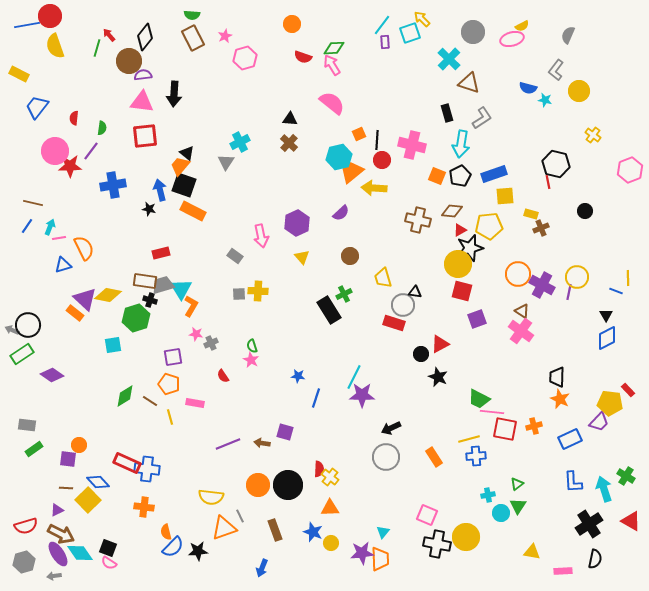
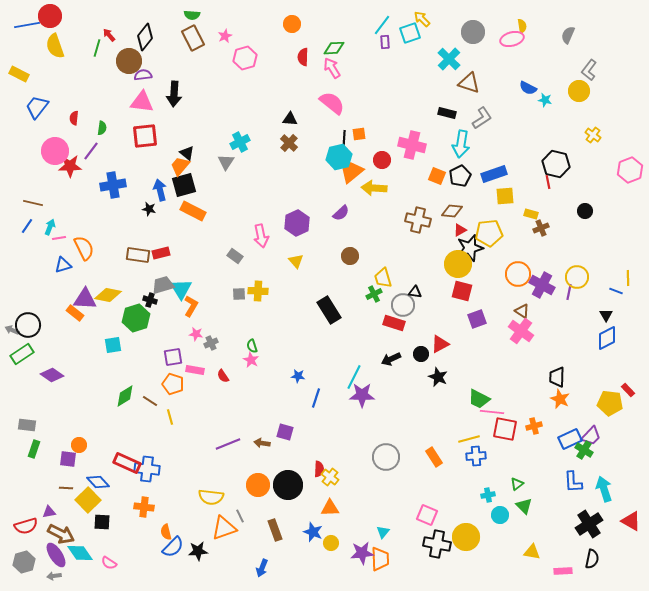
yellow semicircle at (522, 26): rotated 72 degrees counterclockwise
red semicircle at (303, 57): rotated 72 degrees clockwise
pink arrow at (332, 65): moved 3 px down
gray L-shape at (556, 70): moved 33 px right
blue semicircle at (528, 88): rotated 12 degrees clockwise
black rectangle at (447, 113): rotated 60 degrees counterclockwise
orange square at (359, 134): rotated 16 degrees clockwise
black line at (377, 140): moved 33 px left
black square at (184, 185): rotated 35 degrees counterclockwise
yellow pentagon at (489, 226): moved 7 px down
yellow triangle at (302, 257): moved 6 px left, 4 px down
brown rectangle at (145, 281): moved 7 px left, 26 px up
green cross at (344, 294): moved 30 px right
purple triangle at (85, 299): rotated 40 degrees counterclockwise
orange pentagon at (169, 384): moved 4 px right
pink rectangle at (195, 403): moved 33 px up
purple trapezoid at (599, 422): moved 8 px left, 14 px down
black arrow at (391, 428): moved 69 px up
green rectangle at (34, 449): rotated 36 degrees counterclockwise
green cross at (626, 476): moved 42 px left, 26 px up
green triangle at (518, 506): moved 6 px right; rotated 18 degrees counterclockwise
purple triangle at (57, 510): moved 8 px left, 2 px down; rotated 16 degrees clockwise
cyan circle at (501, 513): moved 1 px left, 2 px down
black square at (108, 548): moved 6 px left, 26 px up; rotated 18 degrees counterclockwise
purple ellipse at (58, 554): moved 2 px left, 1 px down
black semicircle at (595, 559): moved 3 px left
